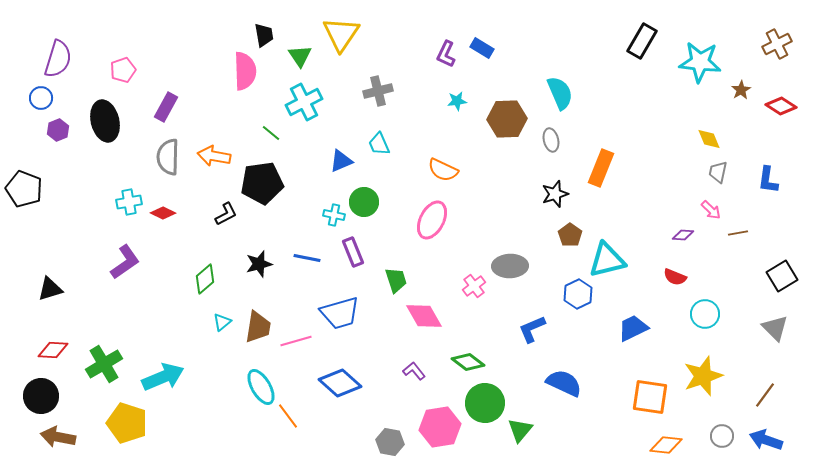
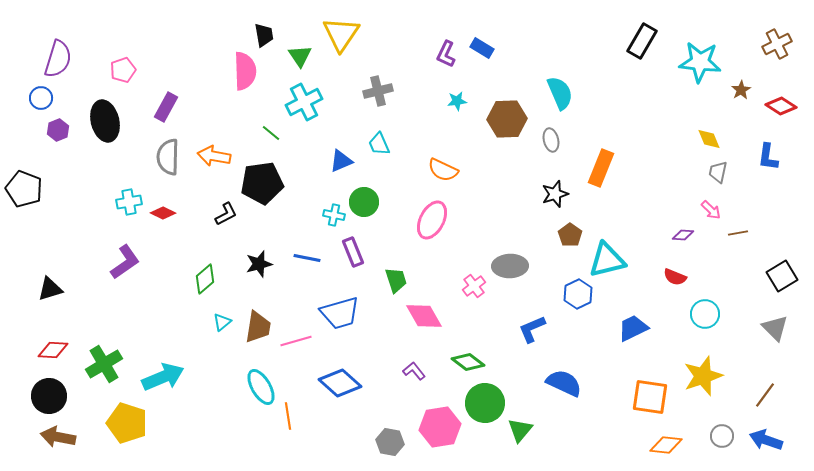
blue L-shape at (768, 180): moved 23 px up
black circle at (41, 396): moved 8 px right
orange line at (288, 416): rotated 28 degrees clockwise
